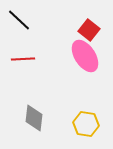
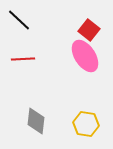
gray diamond: moved 2 px right, 3 px down
